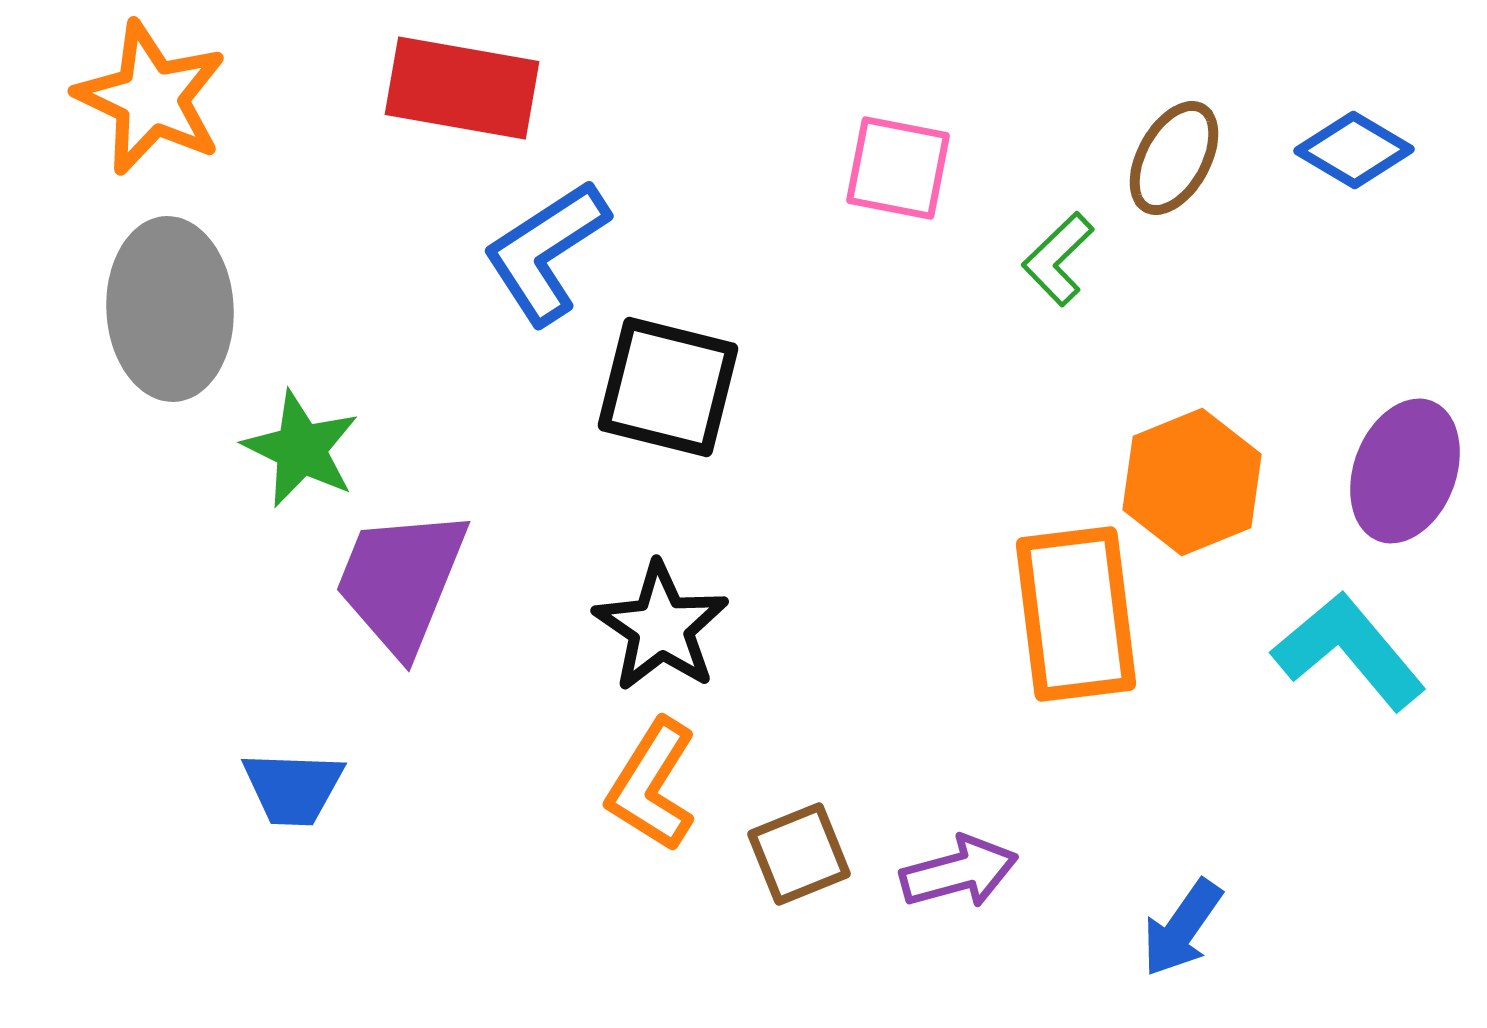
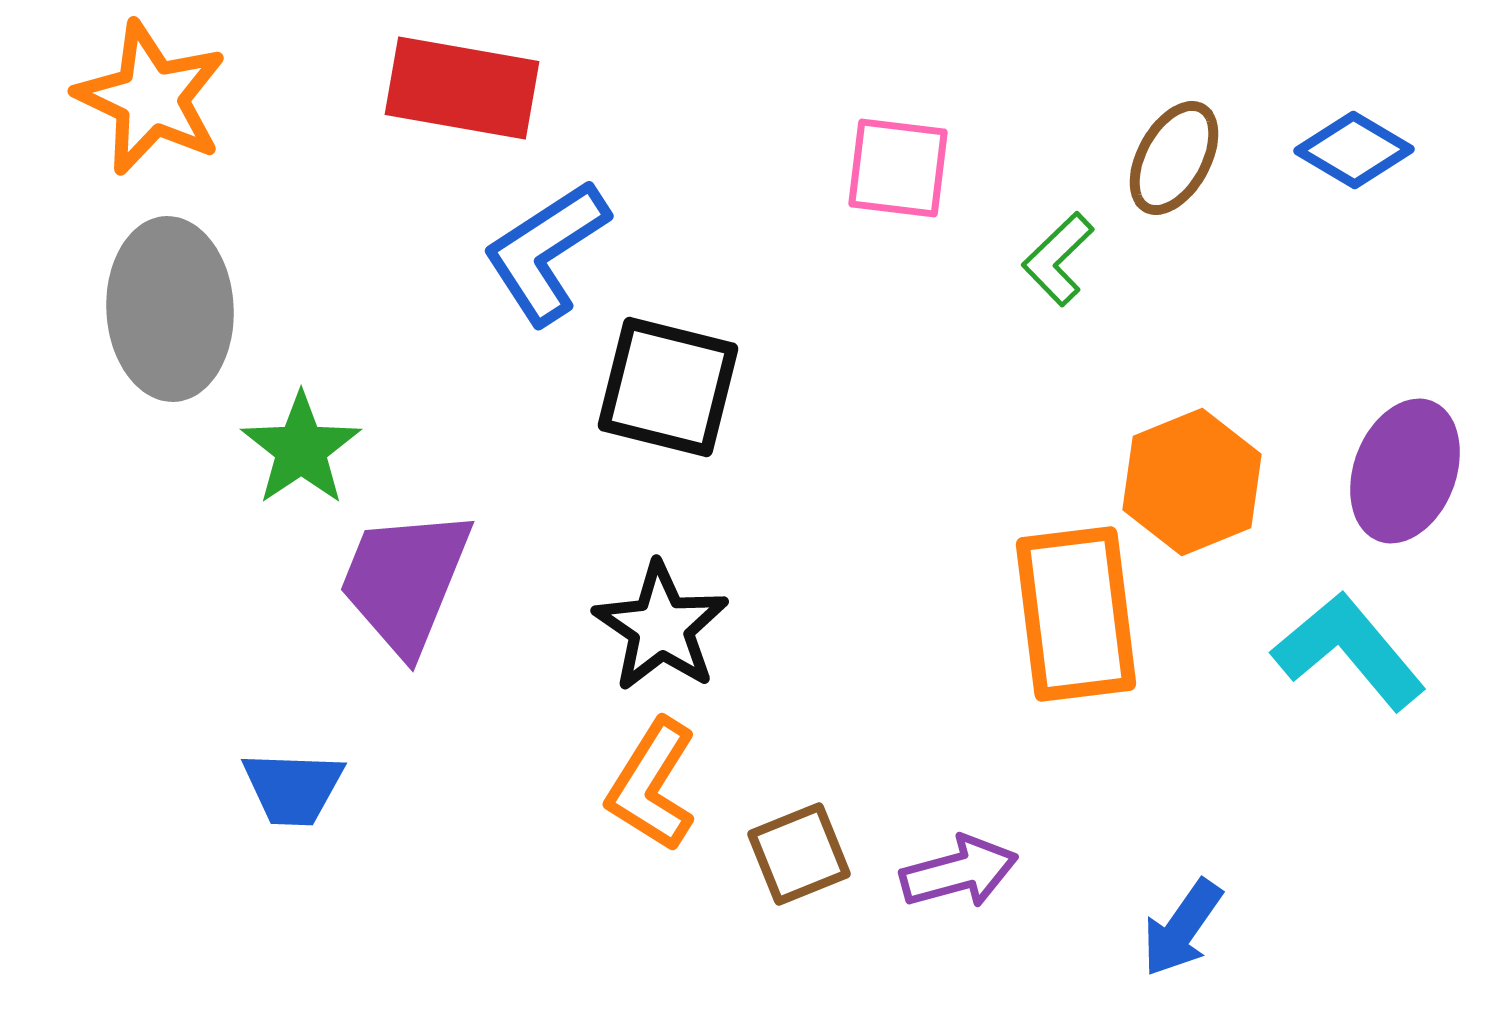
pink square: rotated 4 degrees counterclockwise
green star: rotated 12 degrees clockwise
purple trapezoid: moved 4 px right
